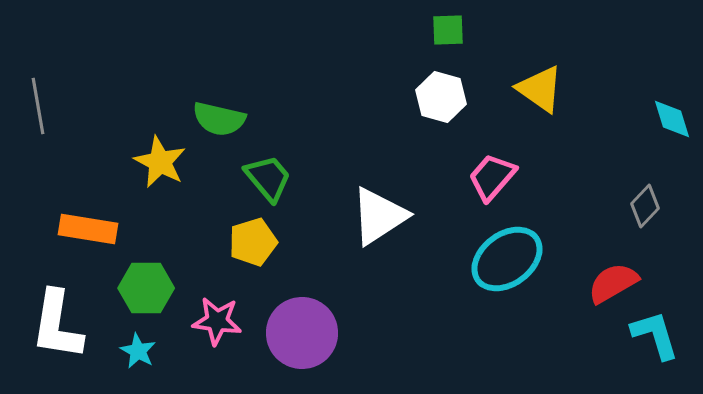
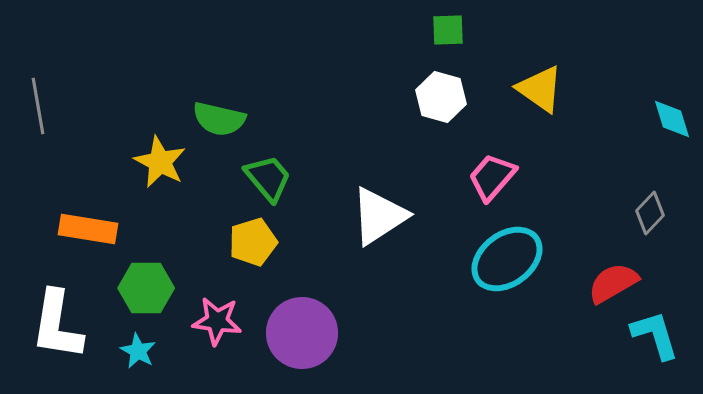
gray diamond: moved 5 px right, 7 px down
